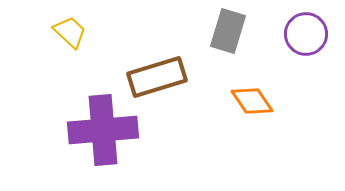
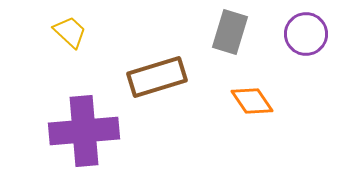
gray rectangle: moved 2 px right, 1 px down
purple cross: moved 19 px left, 1 px down
